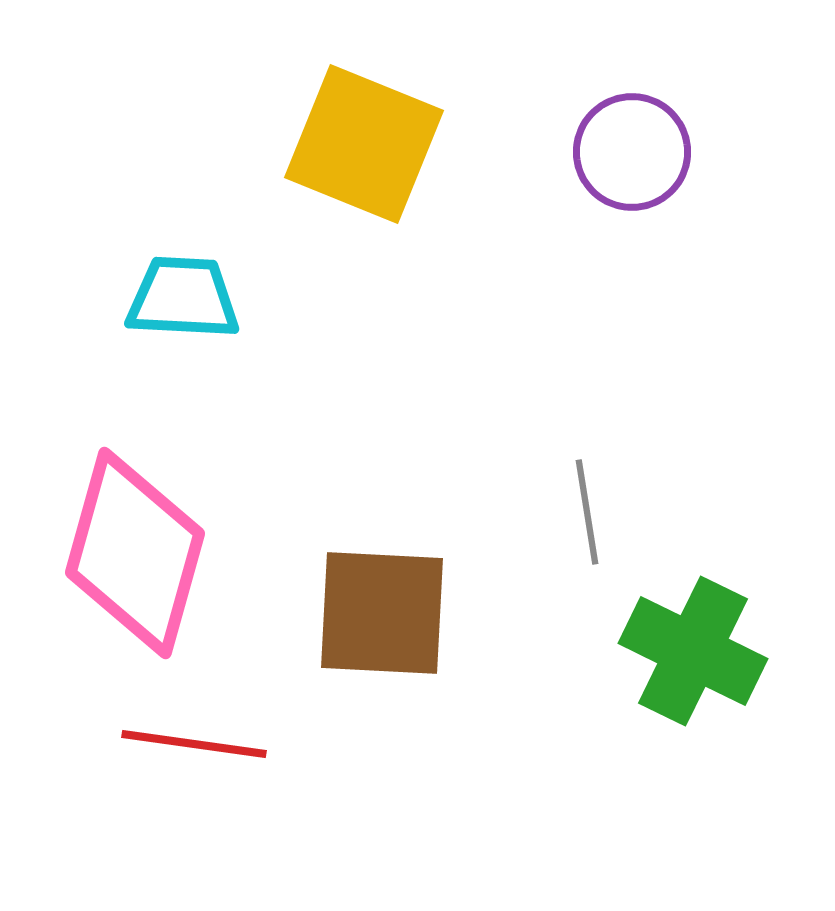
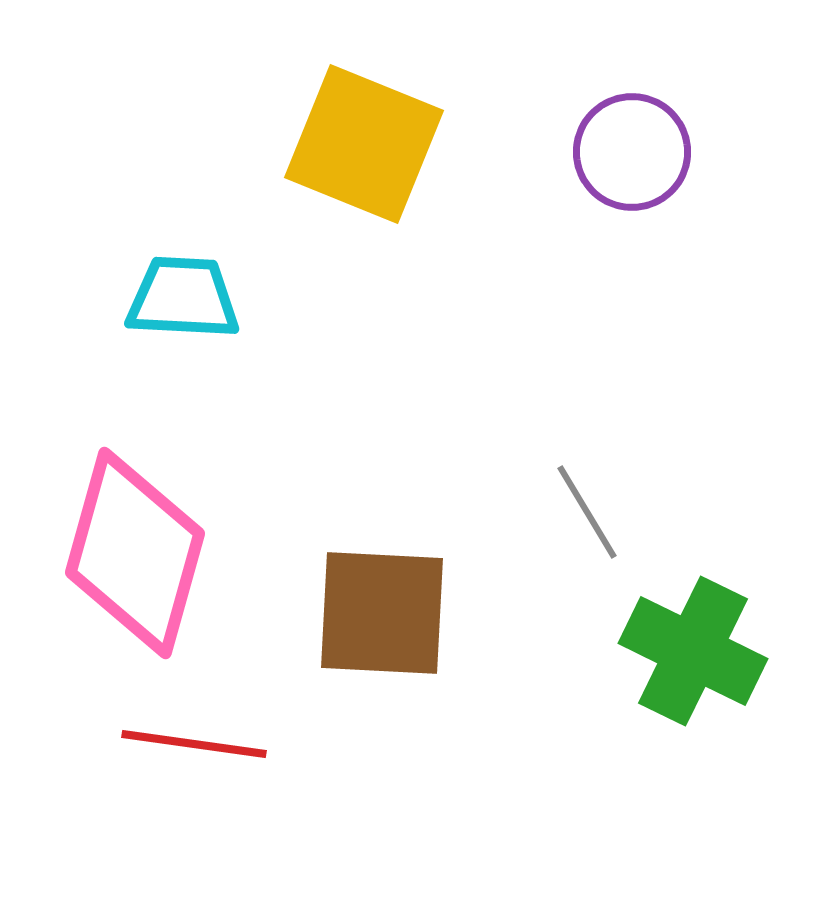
gray line: rotated 22 degrees counterclockwise
